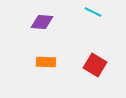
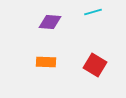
cyan line: rotated 42 degrees counterclockwise
purple diamond: moved 8 px right
